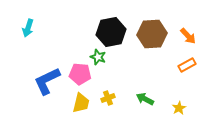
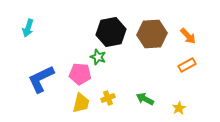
blue L-shape: moved 6 px left, 2 px up
